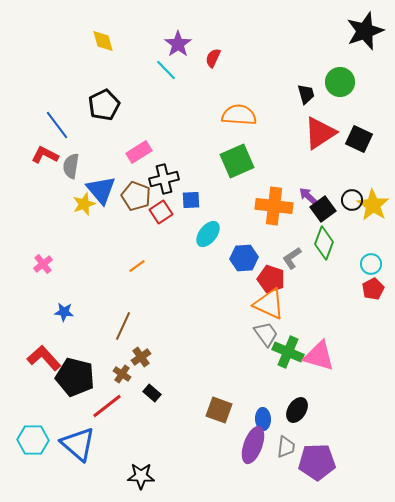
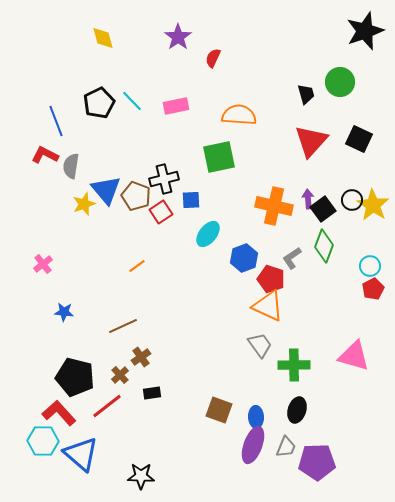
yellow diamond at (103, 41): moved 3 px up
purple star at (178, 44): moved 7 px up
cyan line at (166, 70): moved 34 px left, 31 px down
black pentagon at (104, 105): moved 5 px left, 2 px up
blue line at (57, 125): moved 1 px left, 4 px up; rotated 16 degrees clockwise
red triangle at (320, 133): moved 9 px left, 8 px down; rotated 15 degrees counterclockwise
pink rectangle at (139, 152): moved 37 px right, 46 px up; rotated 20 degrees clockwise
green square at (237, 161): moved 18 px left, 4 px up; rotated 12 degrees clockwise
blue triangle at (101, 190): moved 5 px right
purple arrow at (308, 196): moved 3 px down; rotated 42 degrees clockwise
orange cross at (274, 206): rotated 6 degrees clockwise
green diamond at (324, 243): moved 3 px down
blue hexagon at (244, 258): rotated 16 degrees counterclockwise
cyan circle at (371, 264): moved 1 px left, 2 px down
orange triangle at (269, 304): moved 1 px left, 2 px down
brown line at (123, 326): rotated 40 degrees clockwise
gray trapezoid at (266, 334): moved 6 px left, 11 px down
green cross at (288, 352): moved 6 px right, 13 px down; rotated 24 degrees counterclockwise
pink triangle at (319, 356): moved 35 px right
red L-shape at (44, 358): moved 15 px right, 55 px down
brown cross at (122, 374): moved 2 px left, 1 px down; rotated 12 degrees clockwise
black rectangle at (152, 393): rotated 48 degrees counterclockwise
black ellipse at (297, 410): rotated 15 degrees counterclockwise
blue ellipse at (263, 419): moved 7 px left, 2 px up
cyan hexagon at (33, 440): moved 10 px right, 1 px down
blue triangle at (78, 444): moved 3 px right, 10 px down
gray trapezoid at (286, 447): rotated 15 degrees clockwise
